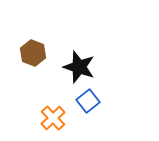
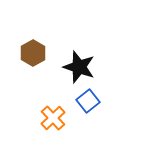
brown hexagon: rotated 10 degrees clockwise
